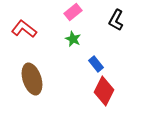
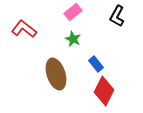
black L-shape: moved 1 px right, 4 px up
brown ellipse: moved 24 px right, 5 px up
